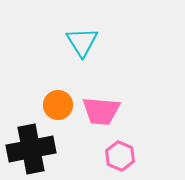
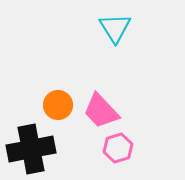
cyan triangle: moved 33 px right, 14 px up
pink trapezoid: rotated 42 degrees clockwise
pink hexagon: moved 2 px left, 8 px up; rotated 20 degrees clockwise
